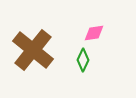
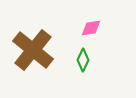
pink diamond: moved 3 px left, 5 px up
